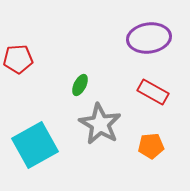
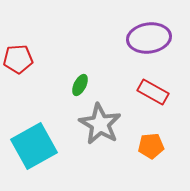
cyan square: moved 1 px left, 1 px down
